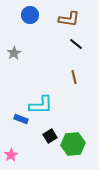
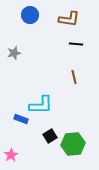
black line: rotated 32 degrees counterclockwise
gray star: rotated 16 degrees clockwise
